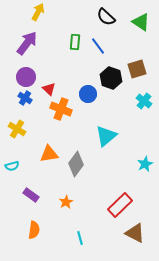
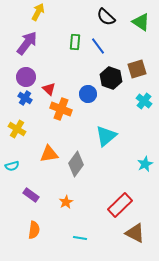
cyan line: rotated 64 degrees counterclockwise
